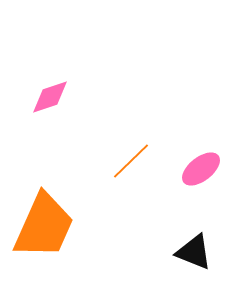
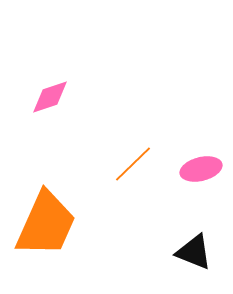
orange line: moved 2 px right, 3 px down
pink ellipse: rotated 24 degrees clockwise
orange trapezoid: moved 2 px right, 2 px up
